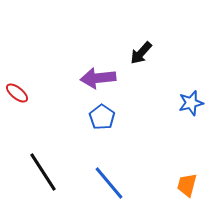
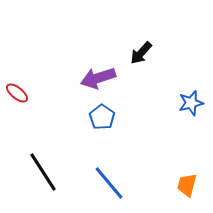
purple arrow: rotated 12 degrees counterclockwise
